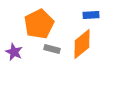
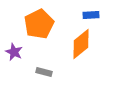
orange diamond: moved 1 px left
gray rectangle: moved 8 px left, 23 px down
